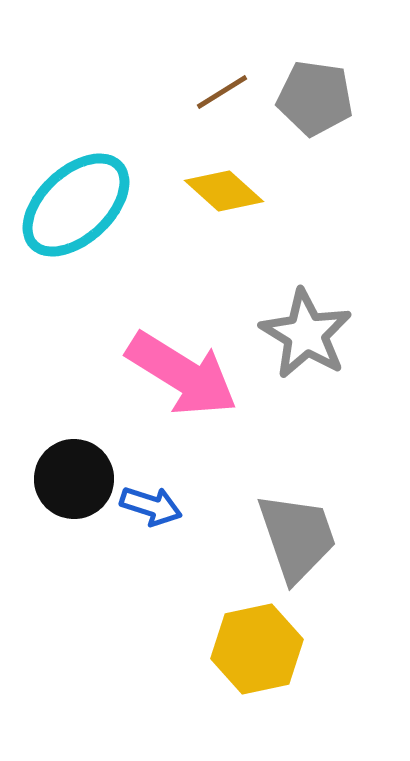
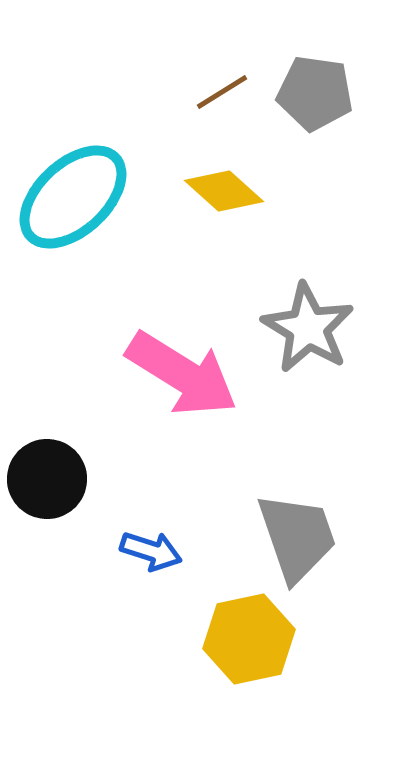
gray pentagon: moved 5 px up
cyan ellipse: moved 3 px left, 8 px up
gray star: moved 2 px right, 6 px up
black circle: moved 27 px left
blue arrow: moved 45 px down
yellow hexagon: moved 8 px left, 10 px up
